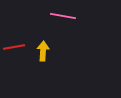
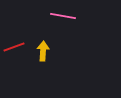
red line: rotated 10 degrees counterclockwise
